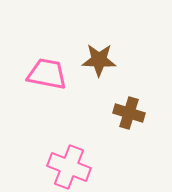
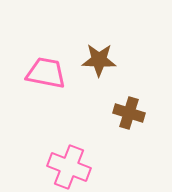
pink trapezoid: moved 1 px left, 1 px up
